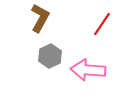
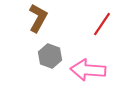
brown L-shape: moved 2 px left
gray hexagon: rotated 15 degrees counterclockwise
